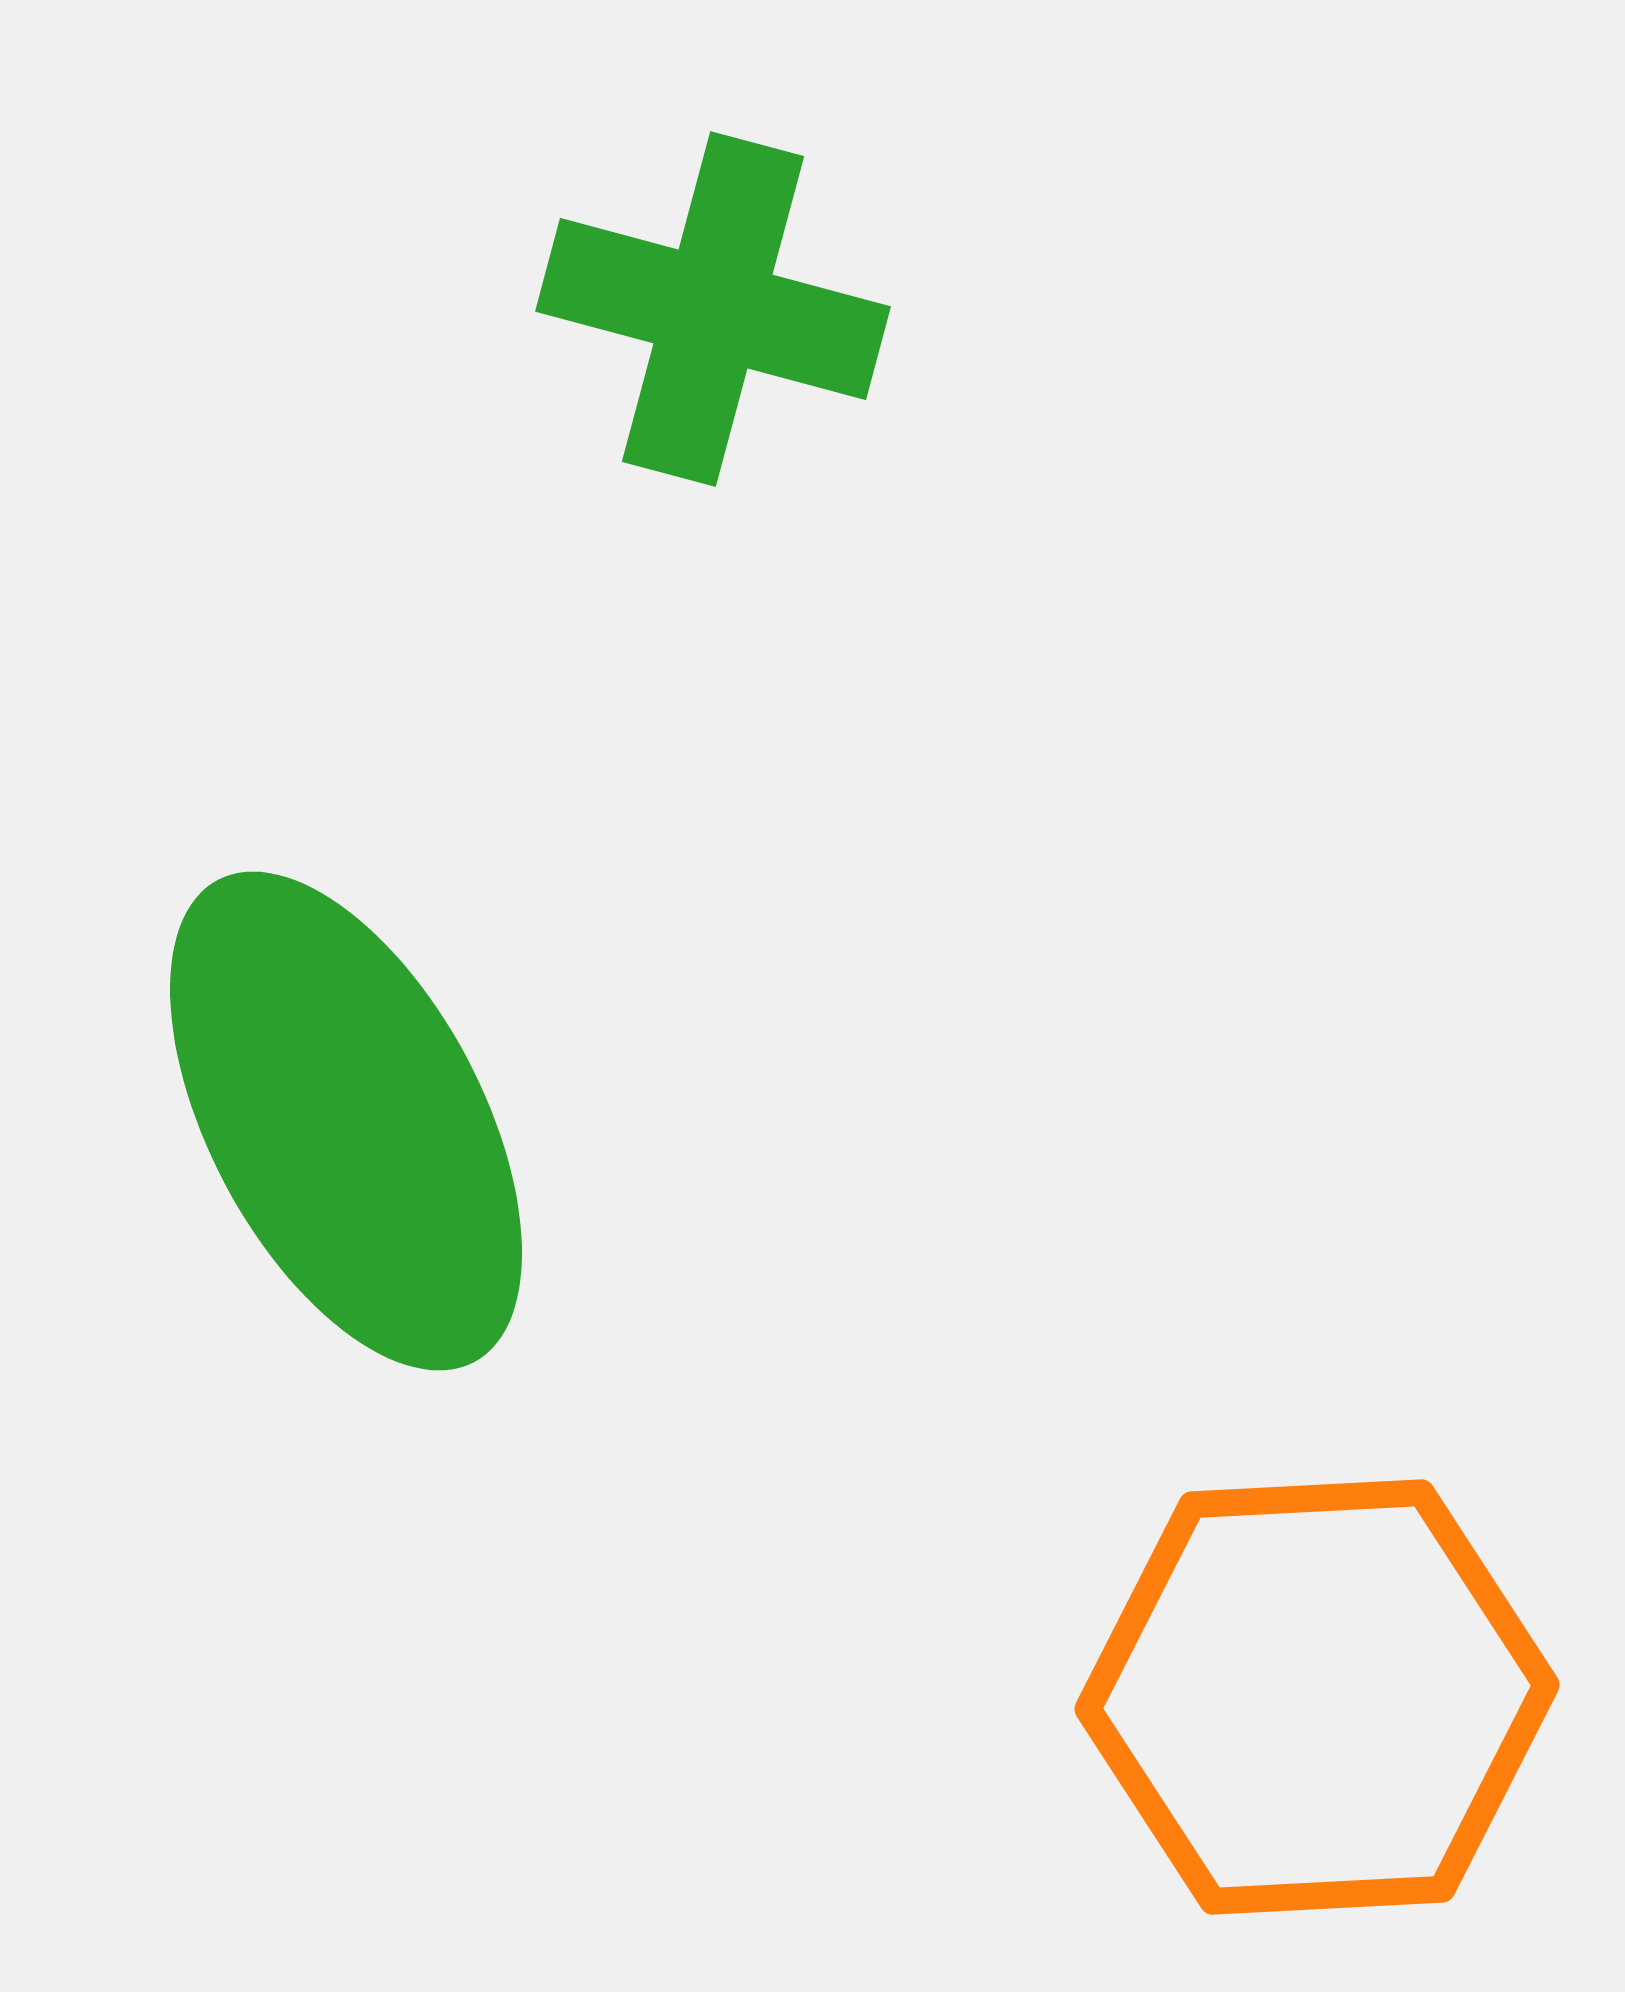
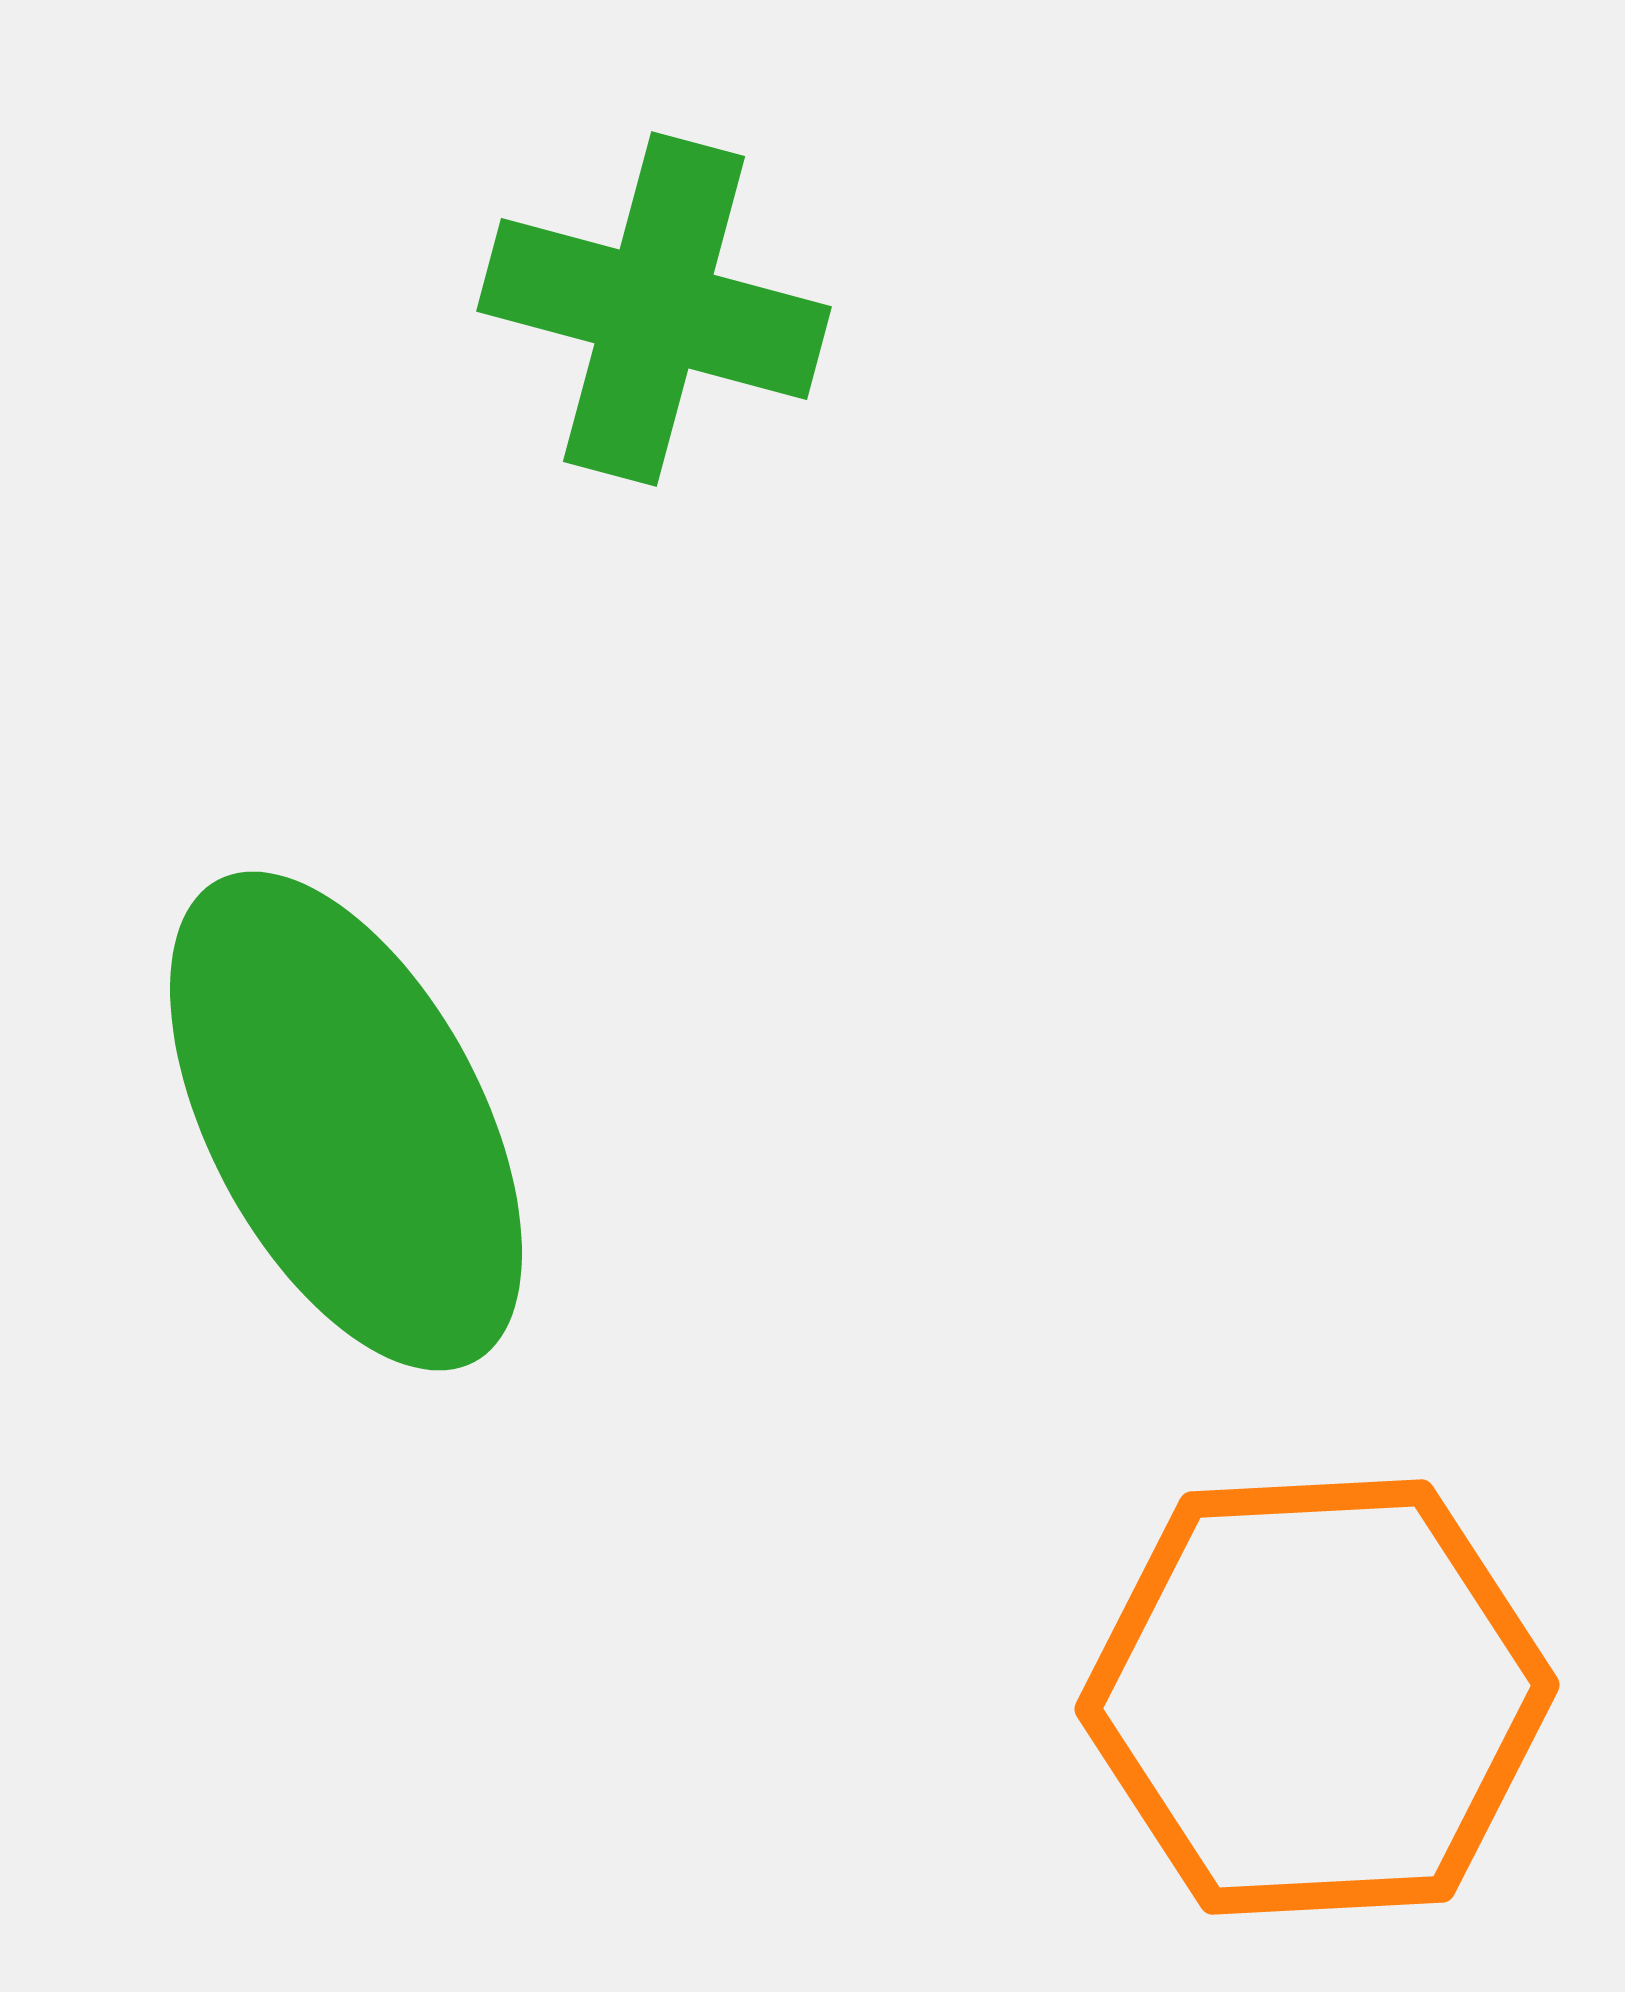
green cross: moved 59 px left
